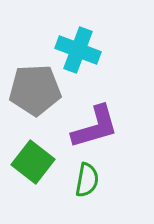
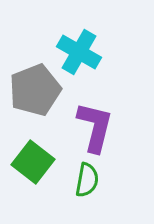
cyan cross: moved 1 px right, 2 px down; rotated 9 degrees clockwise
gray pentagon: rotated 18 degrees counterclockwise
purple L-shape: rotated 60 degrees counterclockwise
